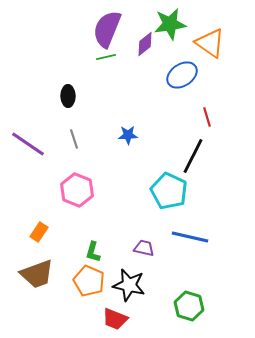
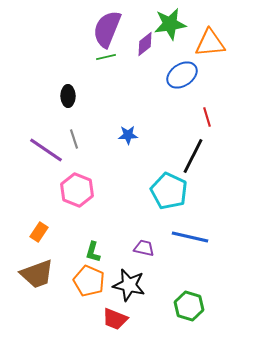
orange triangle: rotated 40 degrees counterclockwise
purple line: moved 18 px right, 6 px down
